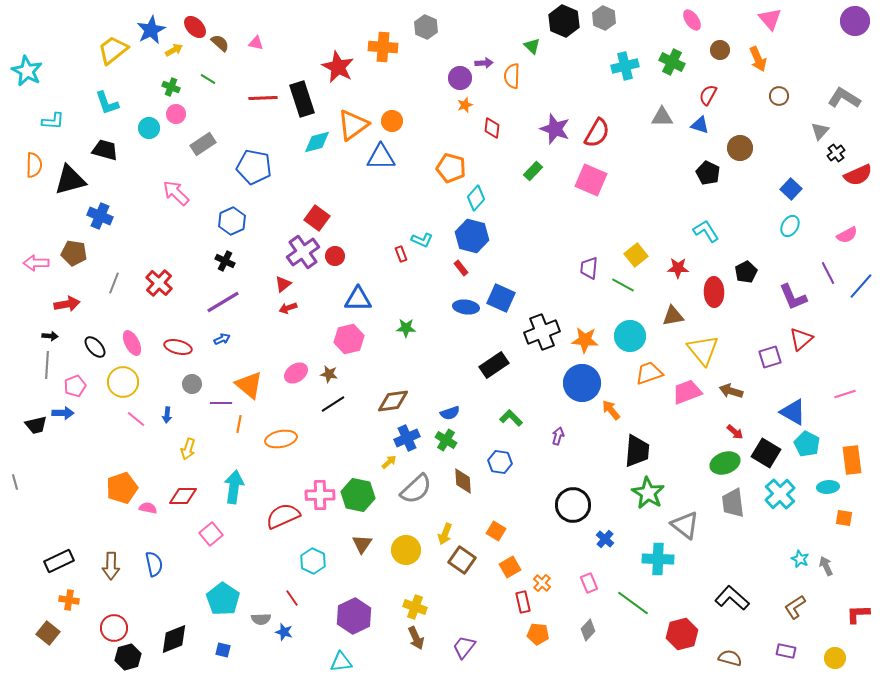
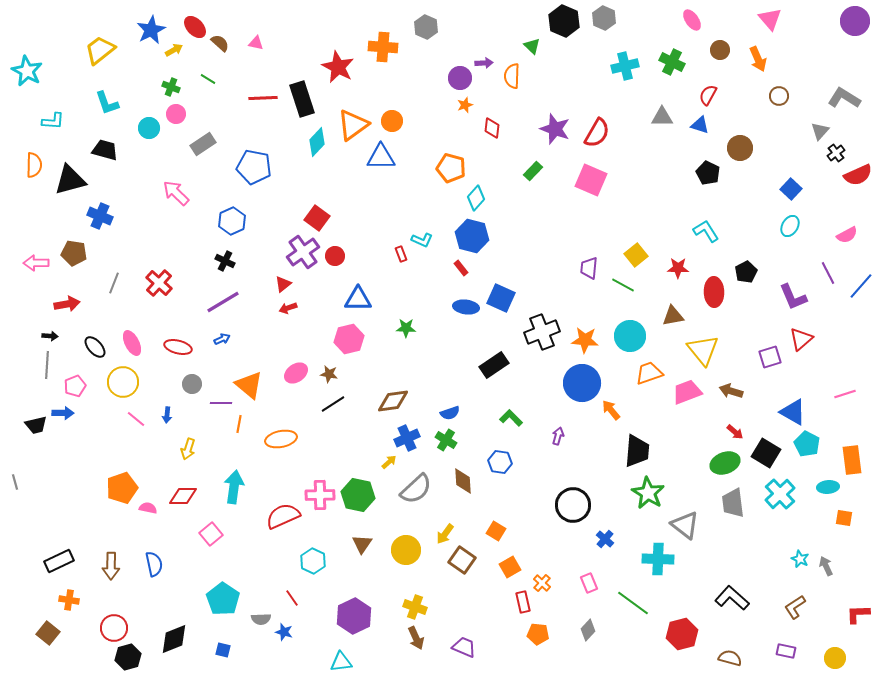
yellow trapezoid at (113, 50): moved 13 px left
cyan diamond at (317, 142): rotated 32 degrees counterclockwise
yellow arrow at (445, 534): rotated 15 degrees clockwise
purple trapezoid at (464, 647): rotated 75 degrees clockwise
